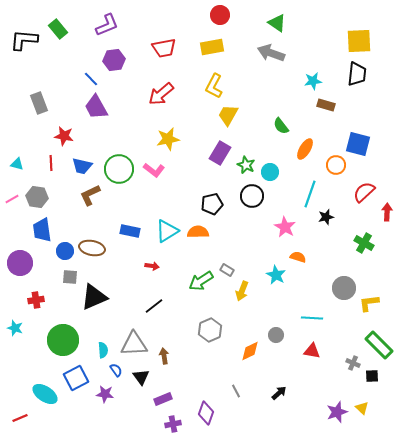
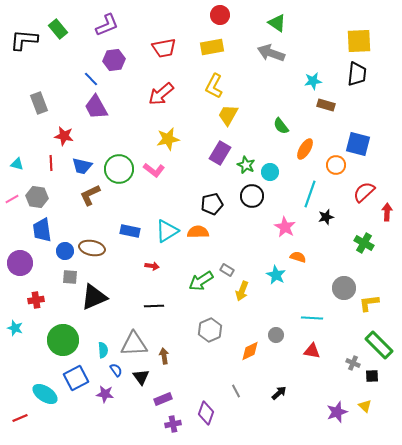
black line at (154, 306): rotated 36 degrees clockwise
yellow triangle at (362, 408): moved 3 px right, 2 px up
